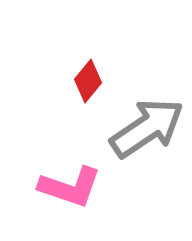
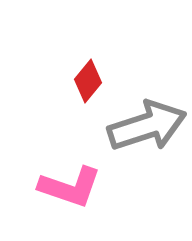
gray arrow: moved 2 px up; rotated 16 degrees clockwise
